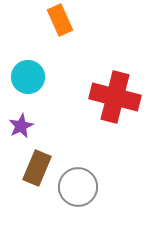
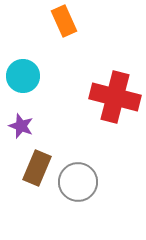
orange rectangle: moved 4 px right, 1 px down
cyan circle: moved 5 px left, 1 px up
purple star: rotated 25 degrees counterclockwise
gray circle: moved 5 px up
